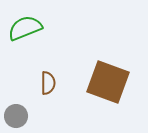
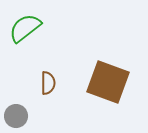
green semicircle: rotated 16 degrees counterclockwise
